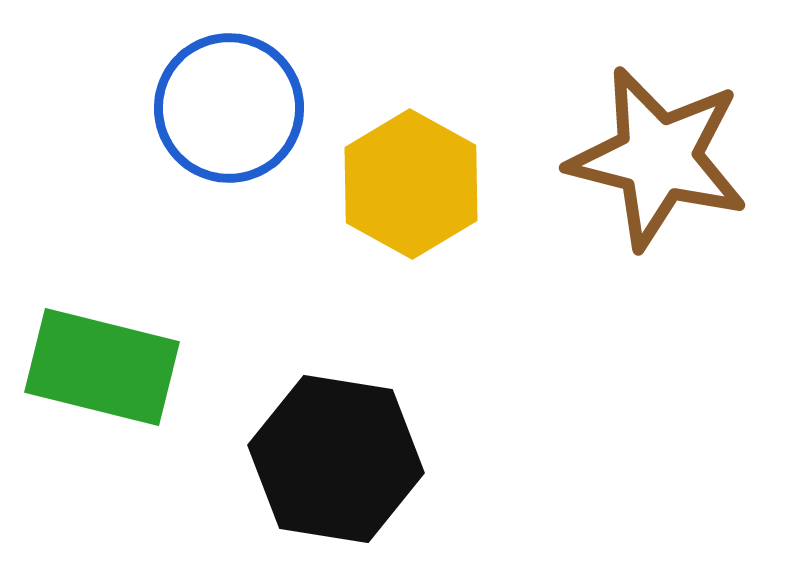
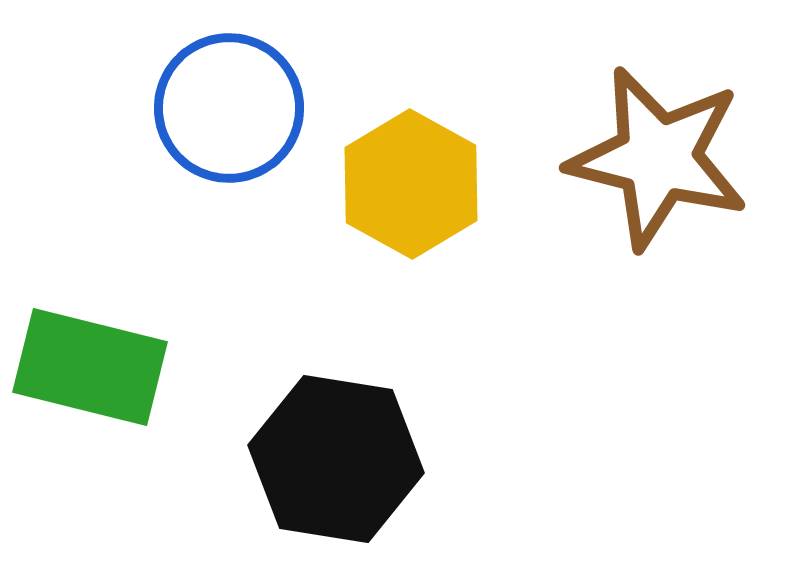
green rectangle: moved 12 px left
